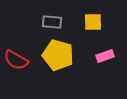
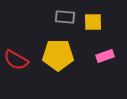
gray rectangle: moved 13 px right, 5 px up
yellow pentagon: rotated 16 degrees counterclockwise
